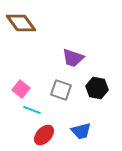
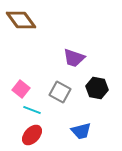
brown diamond: moved 3 px up
purple trapezoid: moved 1 px right
gray square: moved 1 px left, 2 px down; rotated 10 degrees clockwise
red ellipse: moved 12 px left
